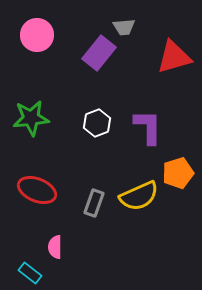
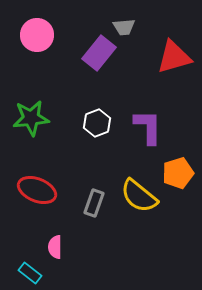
yellow semicircle: rotated 63 degrees clockwise
